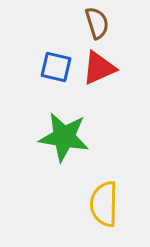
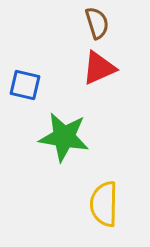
blue square: moved 31 px left, 18 px down
